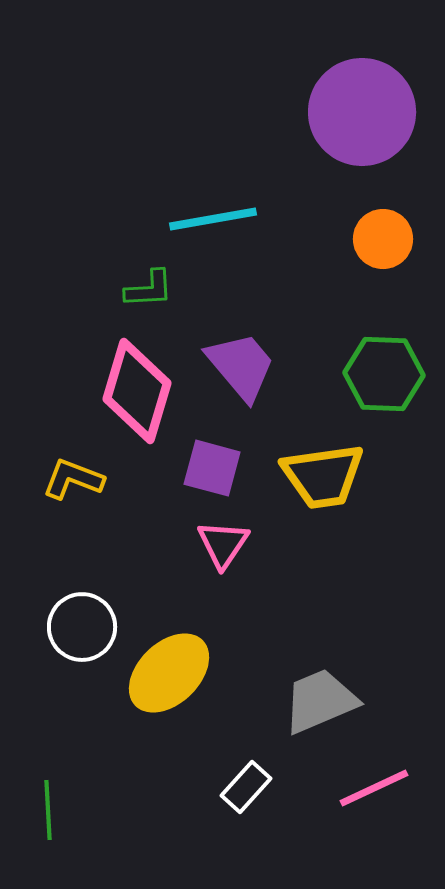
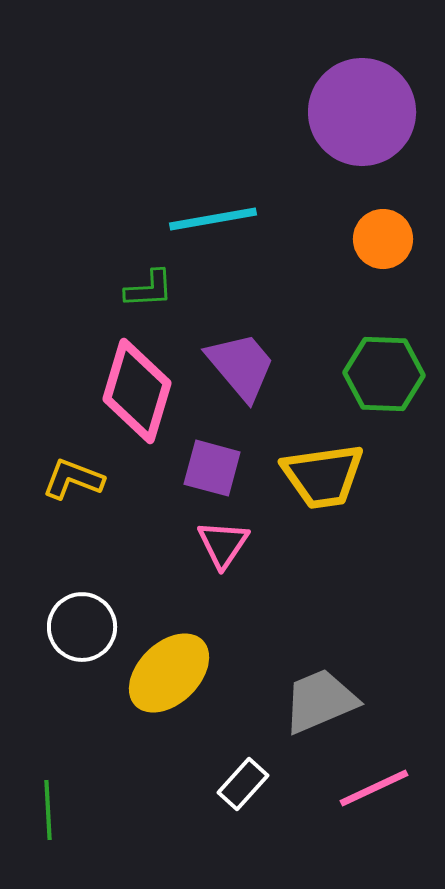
white rectangle: moved 3 px left, 3 px up
